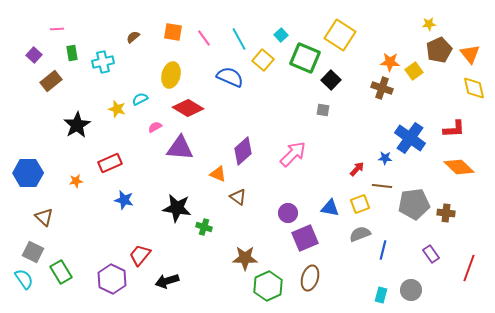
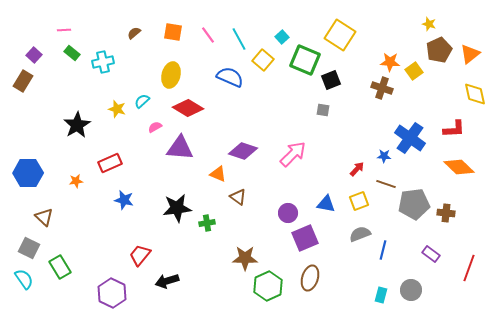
yellow star at (429, 24): rotated 24 degrees clockwise
pink line at (57, 29): moved 7 px right, 1 px down
cyan square at (281, 35): moved 1 px right, 2 px down
brown semicircle at (133, 37): moved 1 px right, 4 px up
pink line at (204, 38): moved 4 px right, 3 px up
green rectangle at (72, 53): rotated 42 degrees counterclockwise
orange triangle at (470, 54): rotated 30 degrees clockwise
green square at (305, 58): moved 2 px down
black square at (331, 80): rotated 24 degrees clockwise
brown rectangle at (51, 81): moved 28 px left; rotated 20 degrees counterclockwise
yellow diamond at (474, 88): moved 1 px right, 6 px down
cyan semicircle at (140, 99): moved 2 px right, 2 px down; rotated 14 degrees counterclockwise
purple diamond at (243, 151): rotated 60 degrees clockwise
blue star at (385, 158): moved 1 px left, 2 px up
brown line at (382, 186): moved 4 px right, 2 px up; rotated 12 degrees clockwise
yellow square at (360, 204): moved 1 px left, 3 px up
black star at (177, 208): rotated 16 degrees counterclockwise
blue triangle at (330, 208): moved 4 px left, 4 px up
green cross at (204, 227): moved 3 px right, 4 px up; rotated 28 degrees counterclockwise
gray square at (33, 252): moved 4 px left, 4 px up
purple rectangle at (431, 254): rotated 18 degrees counterclockwise
green rectangle at (61, 272): moved 1 px left, 5 px up
purple hexagon at (112, 279): moved 14 px down
